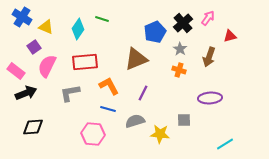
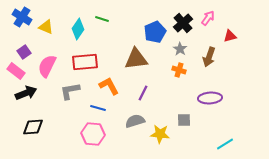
purple square: moved 10 px left, 5 px down
brown triangle: rotated 15 degrees clockwise
gray L-shape: moved 2 px up
blue line: moved 10 px left, 1 px up
